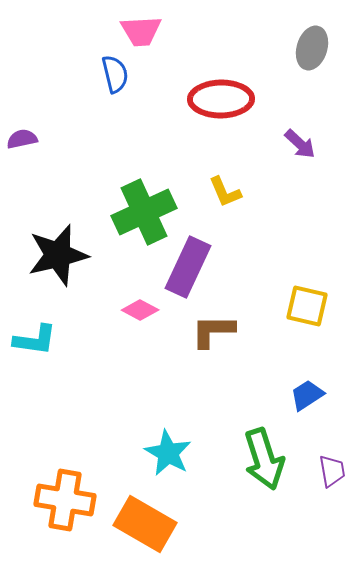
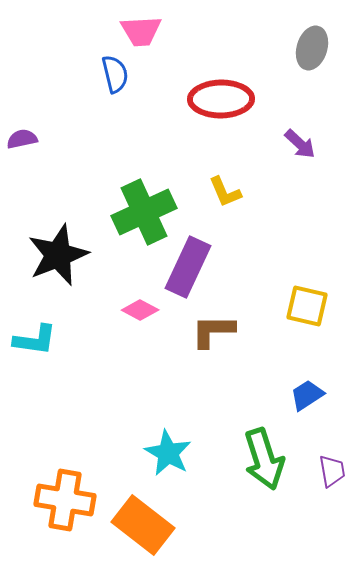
black star: rotated 8 degrees counterclockwise
orange rectangle: moved 2 px left, 1 px down; rotated 8 degrees clockwise
